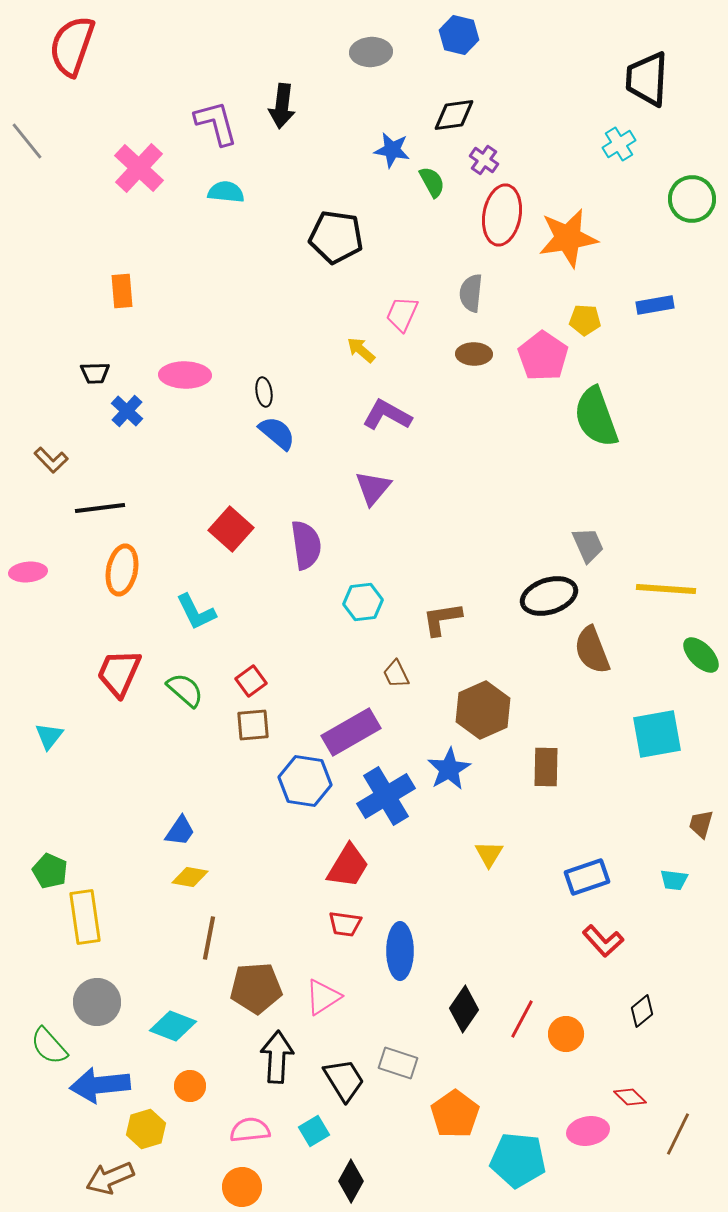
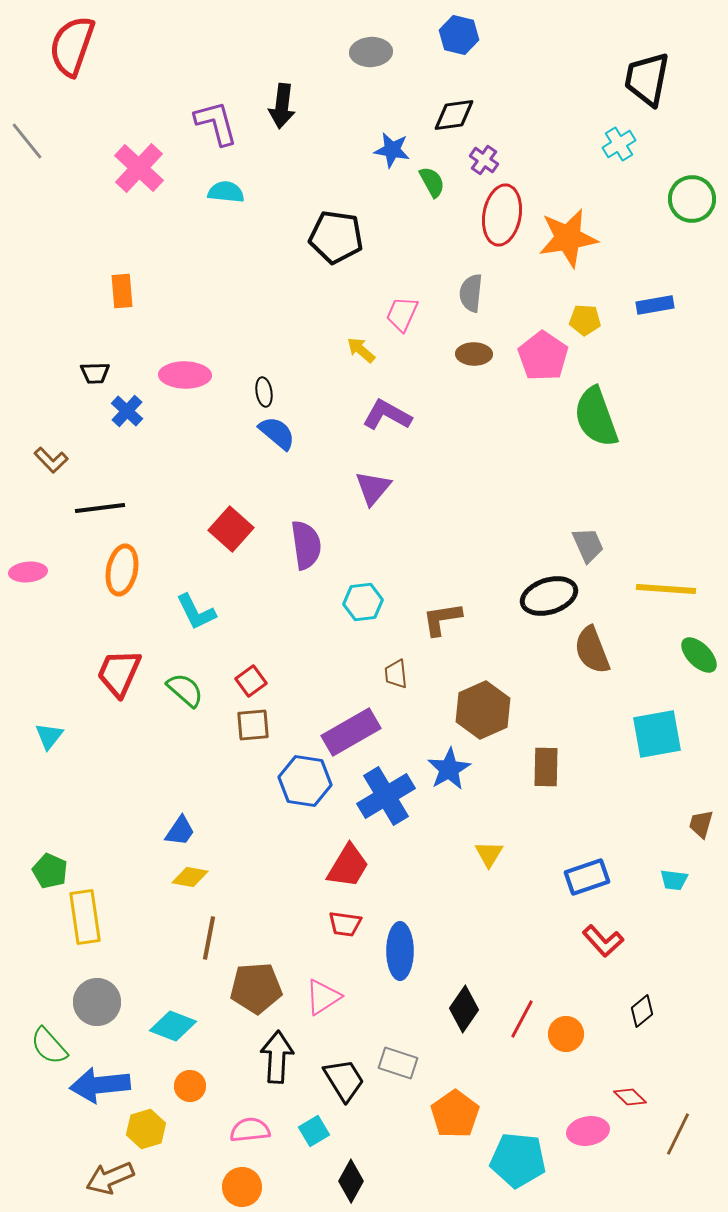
black trapezoid at (647, 79): rotated 8 degrees clockwise
green ellipse at (701, 655): moved 2 px left
brown trapezoid at (396, 674): rotated 20 degrees clockwise
